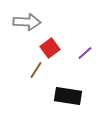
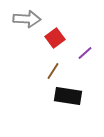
gray arrow: moved 3 px up
red square: moved 5 px right, 10 px up
brown line: moved 17 px right, 1 px down
